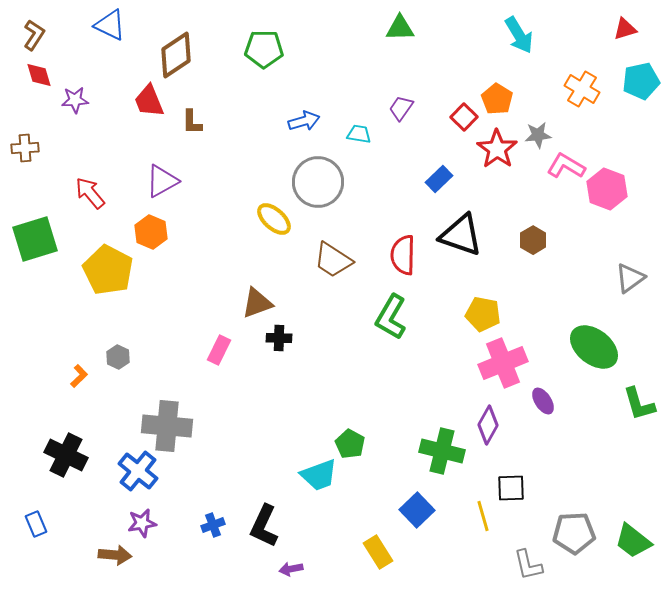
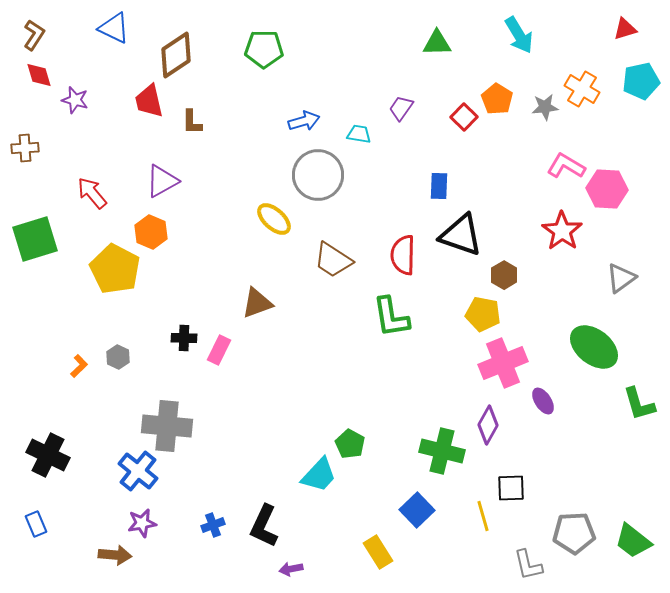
blue triangle at (110, 25): moved 4 px right, 3 px down
green triangle at (400, 28): moved 37 px right, 15 px down
purple star at (75, 100): rotated 20 degrees clockwise
red trapezoid at (149, 101): rotated 9 degrees clockwise
gray star at (538, 135): moved 7 px right, 28 px up
red star at (497, 149): moved 65 px right, 82 px down
blue rectangle at (439, 179): moved 7 px down; rotated 44 degrees counterclockwise
gray circle at (318, 182): moved 7 px up
pink hexagon at (607, 189): rotated 18 degrees counterclockwise
red arrow at (90, 193): moved 2 px right
brown hexagon at (533, 240): moved 29 px left, 35 px down
yellow pentagon at (108, 270): moved 7 px right, 1 px up
gray triangle at (630, 278): moved 9 px left
green L-shape at (391, 317): rotated 39 degrees counterclockwise
black cross at (279, 338): moved 95 px left
orange L-shape at (79, 376): moved 10 px up
black cross at (66, 455): moved 18 px left
cyan trapezoid at (319, 475): rotated 27 degrees counterclockwise
